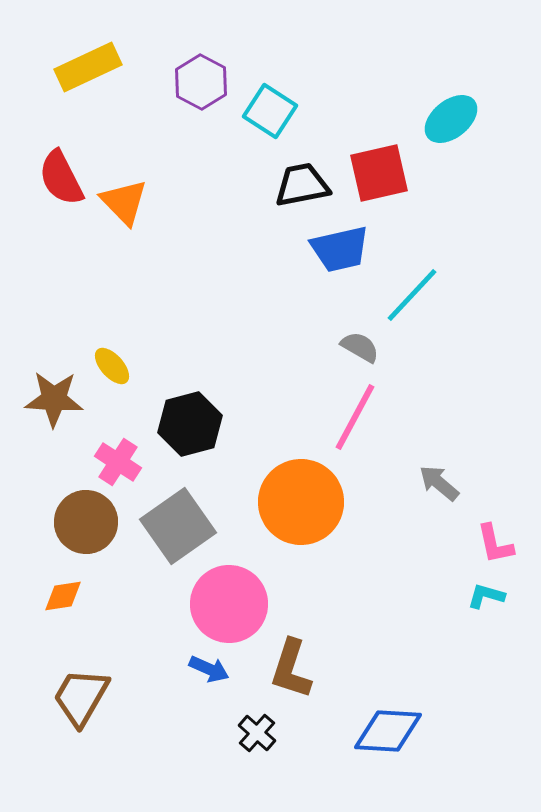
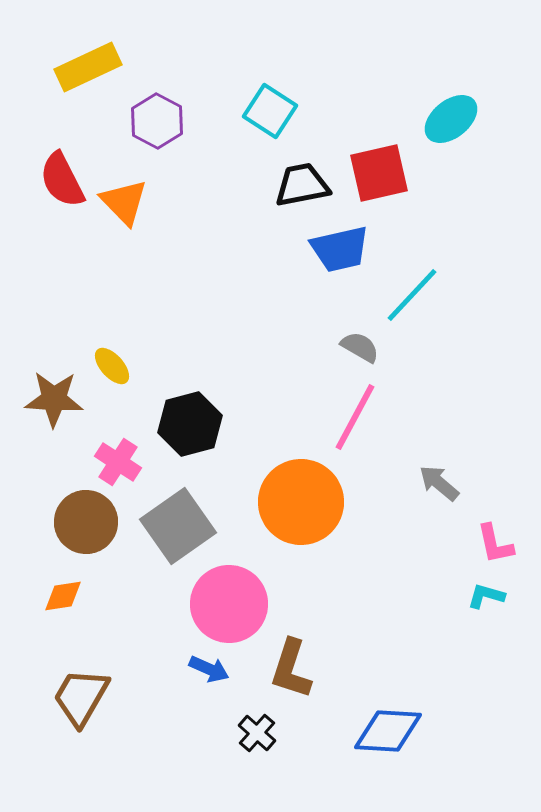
purple hexagon: moved 44 px left, 39 px down
red semicircle: moved 1 px right, 2 px down
